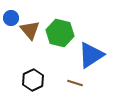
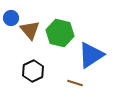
black hexagon: moved 9 px up
